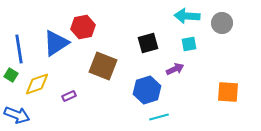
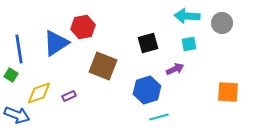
yellow diamond: moved 2 px right, 9 px down
